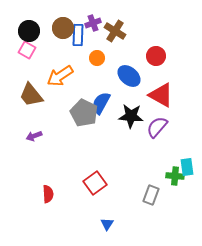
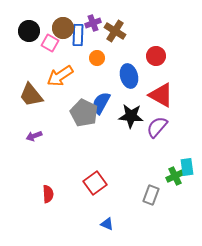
pink square: moved 23 px right, 7 px up
blue ellipse: rotated 35 degrees clockwise
green cross: rotated 30 degrees counterclockwise
blue triangle: rotated 40 degrees counterclockwise
